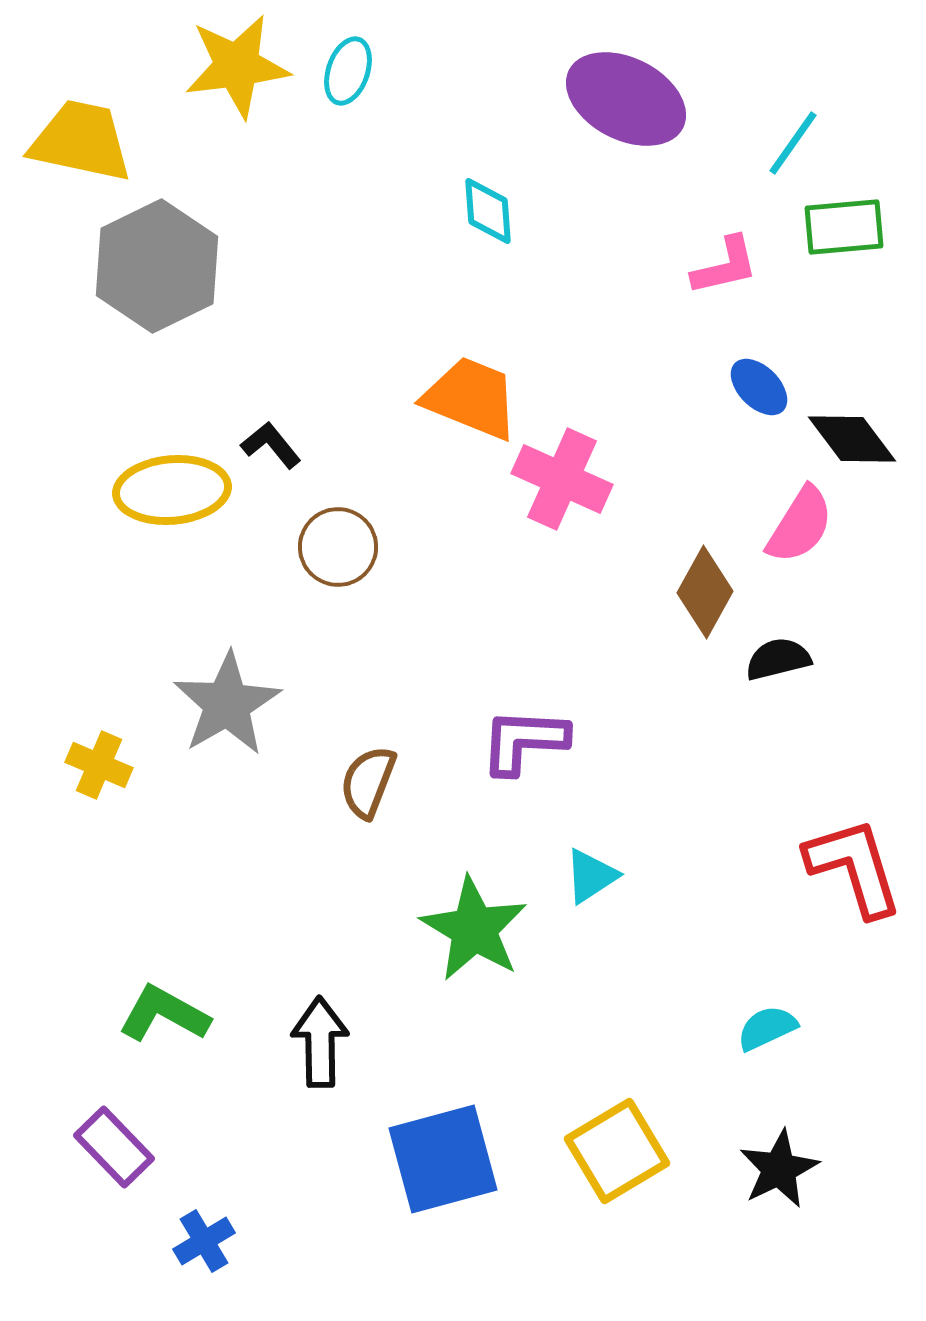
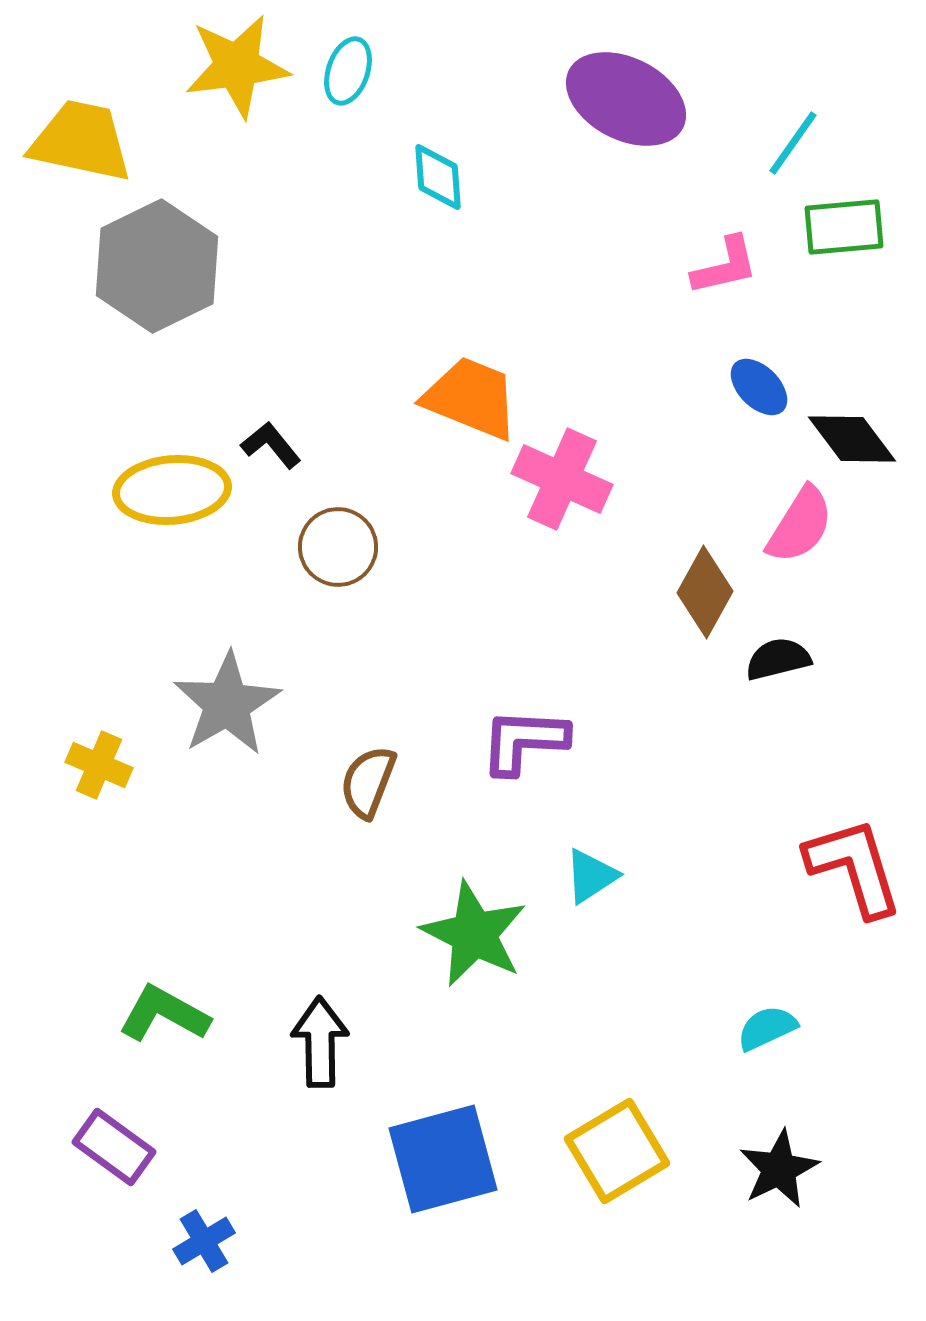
cyan diamond: moved 50 px left, 34 px up
green star: moved 5 px down; rotated 4 degrees counterclockwise
purple rectangle: rotated 10 degrees counterclockwise
